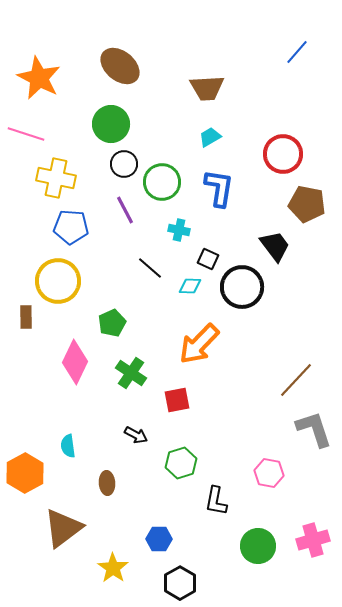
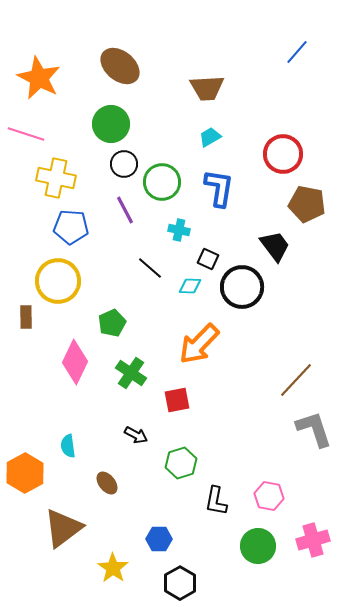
pink hexagon at (269, 473): moved 23 px down
brown ellipse at (107, 483): rotated 35 degrees counterclockwise
